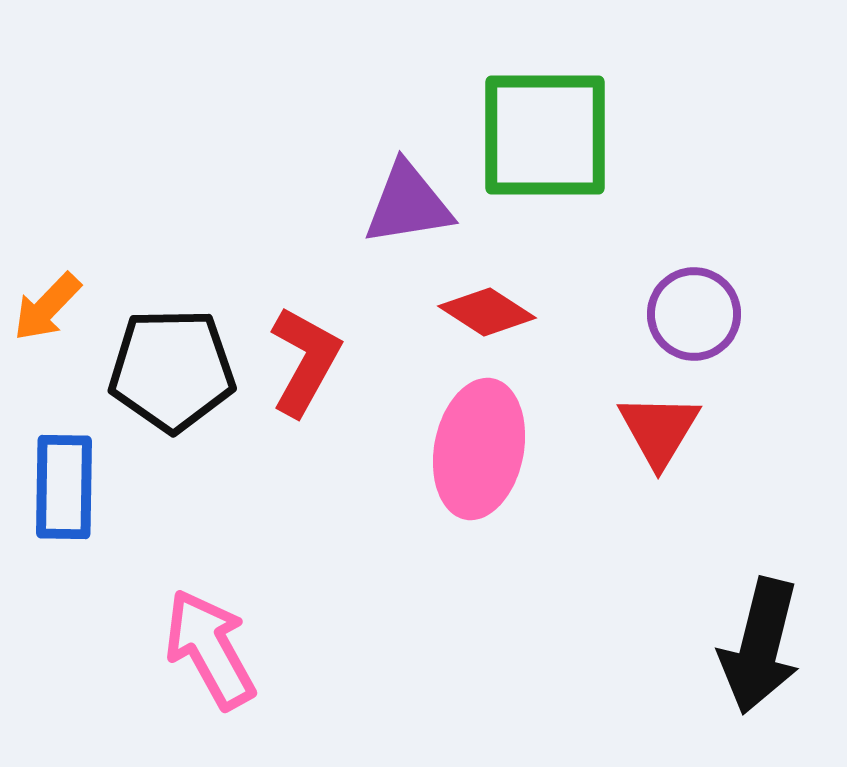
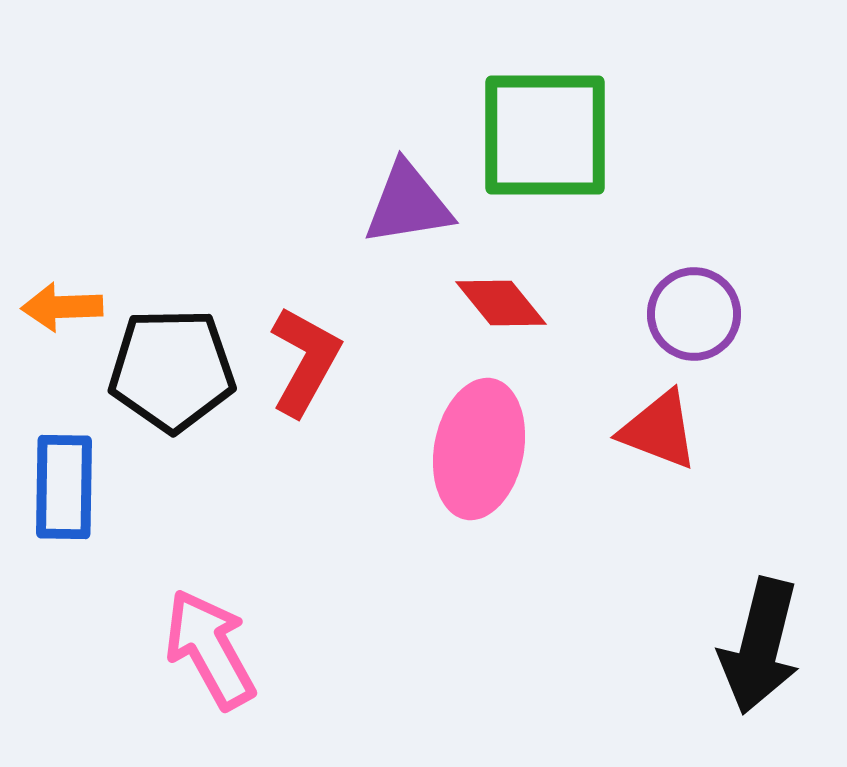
orange arrow: moved 15 px right; rotated 44 degrees clockwise
red diamond: moved 14 px right, 9 px up; rotated 18 degrees clockwise
red triangle: rotated 40 degrees counterclockwise
